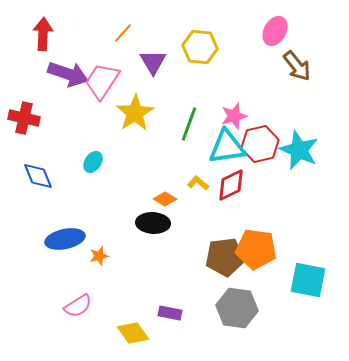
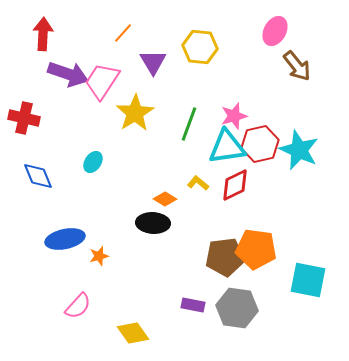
red diamond: moved 4 px right
pink semicircle: rotated 16 degrees counterclockwise
purple rectangle: moved 23 px right, 8 px up
